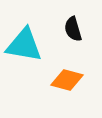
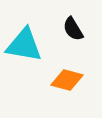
black semicircle: rotated 15 degrees counterclockwise
